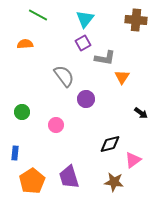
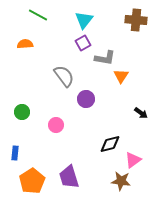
cyan triangle: moved 1 px left, 1 px down
orange triangle: moved 1 px left, 1 px up
brown star: moved 7 px right, 1 px up
